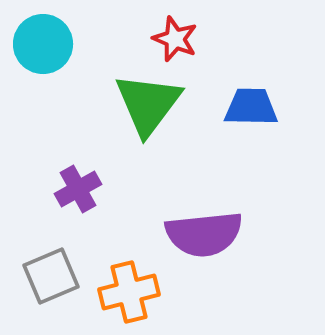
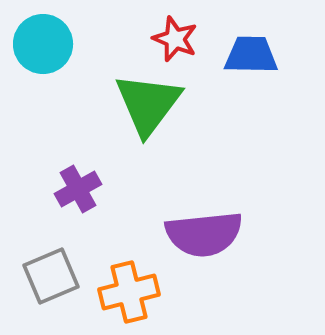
blue trapezoid: moved 52 px up
